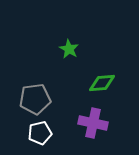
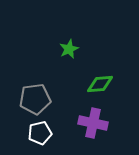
green star: rotated 18 degrees clockwise
green diamond: moved 2 px left, 1 px down
